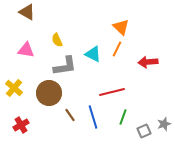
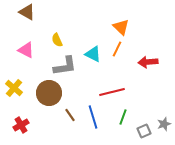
pink triangle: rotated 18 degrees clockwise
